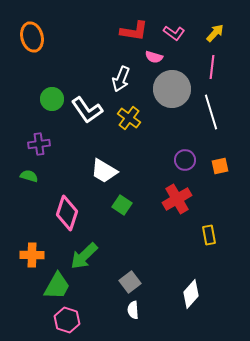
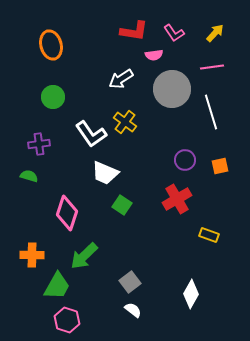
pink L-shape: rotated 20 degrees clockwise
orange ellipse: moved 19 px right, 8 px down
pink semicircle: moved 2 px up; rotated 24 degrees counterclockwise
pink line: rotated 75 degrees clockwise
white arrow: rotated 35 degrees clockwise
green circle: moved 1 px right, 2 px up
white L-shape: moved 4 px right, 24 px down
yellow cross: moved 4 px left, 4 px down
white trapezoid: moved 1 px right, 2 px down; rotated 8 degrees counterclockwise
yellow rectangle: rotated 60 degrees counterclockwise
white diamond: rotated 12 degrees counterclockwise
white semicircle: rotated 132 degrees clockwise
